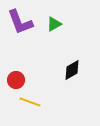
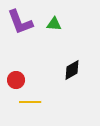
green triangle: rotated 35 degrees clockwise
yellow line: rotated 20 degrees counterclockwise
